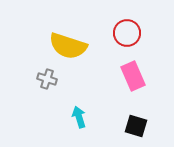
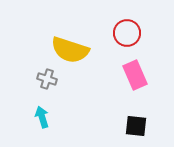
yellow semicircle: moved 2 px right, 4 px down
pink rectangle: moved 2 px right, 1 px up
cyan arrow: moved 37 px left
black square: rotated 10 degrees counterclockwise
